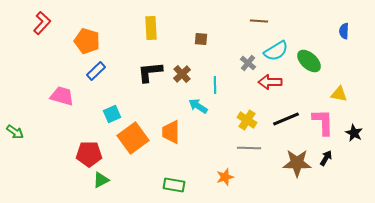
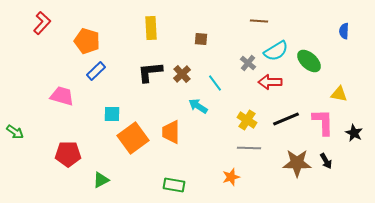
cyan line: moved 2 px up; rotated 36 degrees counterclockwise
cyan square: rotated 24 degrees clockwise
red pentagon: moved 21 px left
black arrow: moved 3 px down; rotated 119 degrees clockwise
orange star: moved 6 px right
